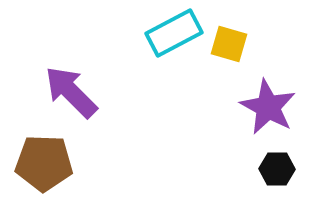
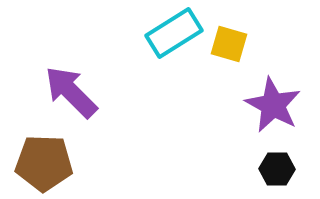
cyan rectangle: rotated 4 degrees counterclockwise
purple star: moved 5 px right, 2 px up
